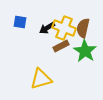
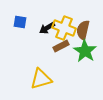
brown semicircle: moved 2 px down
